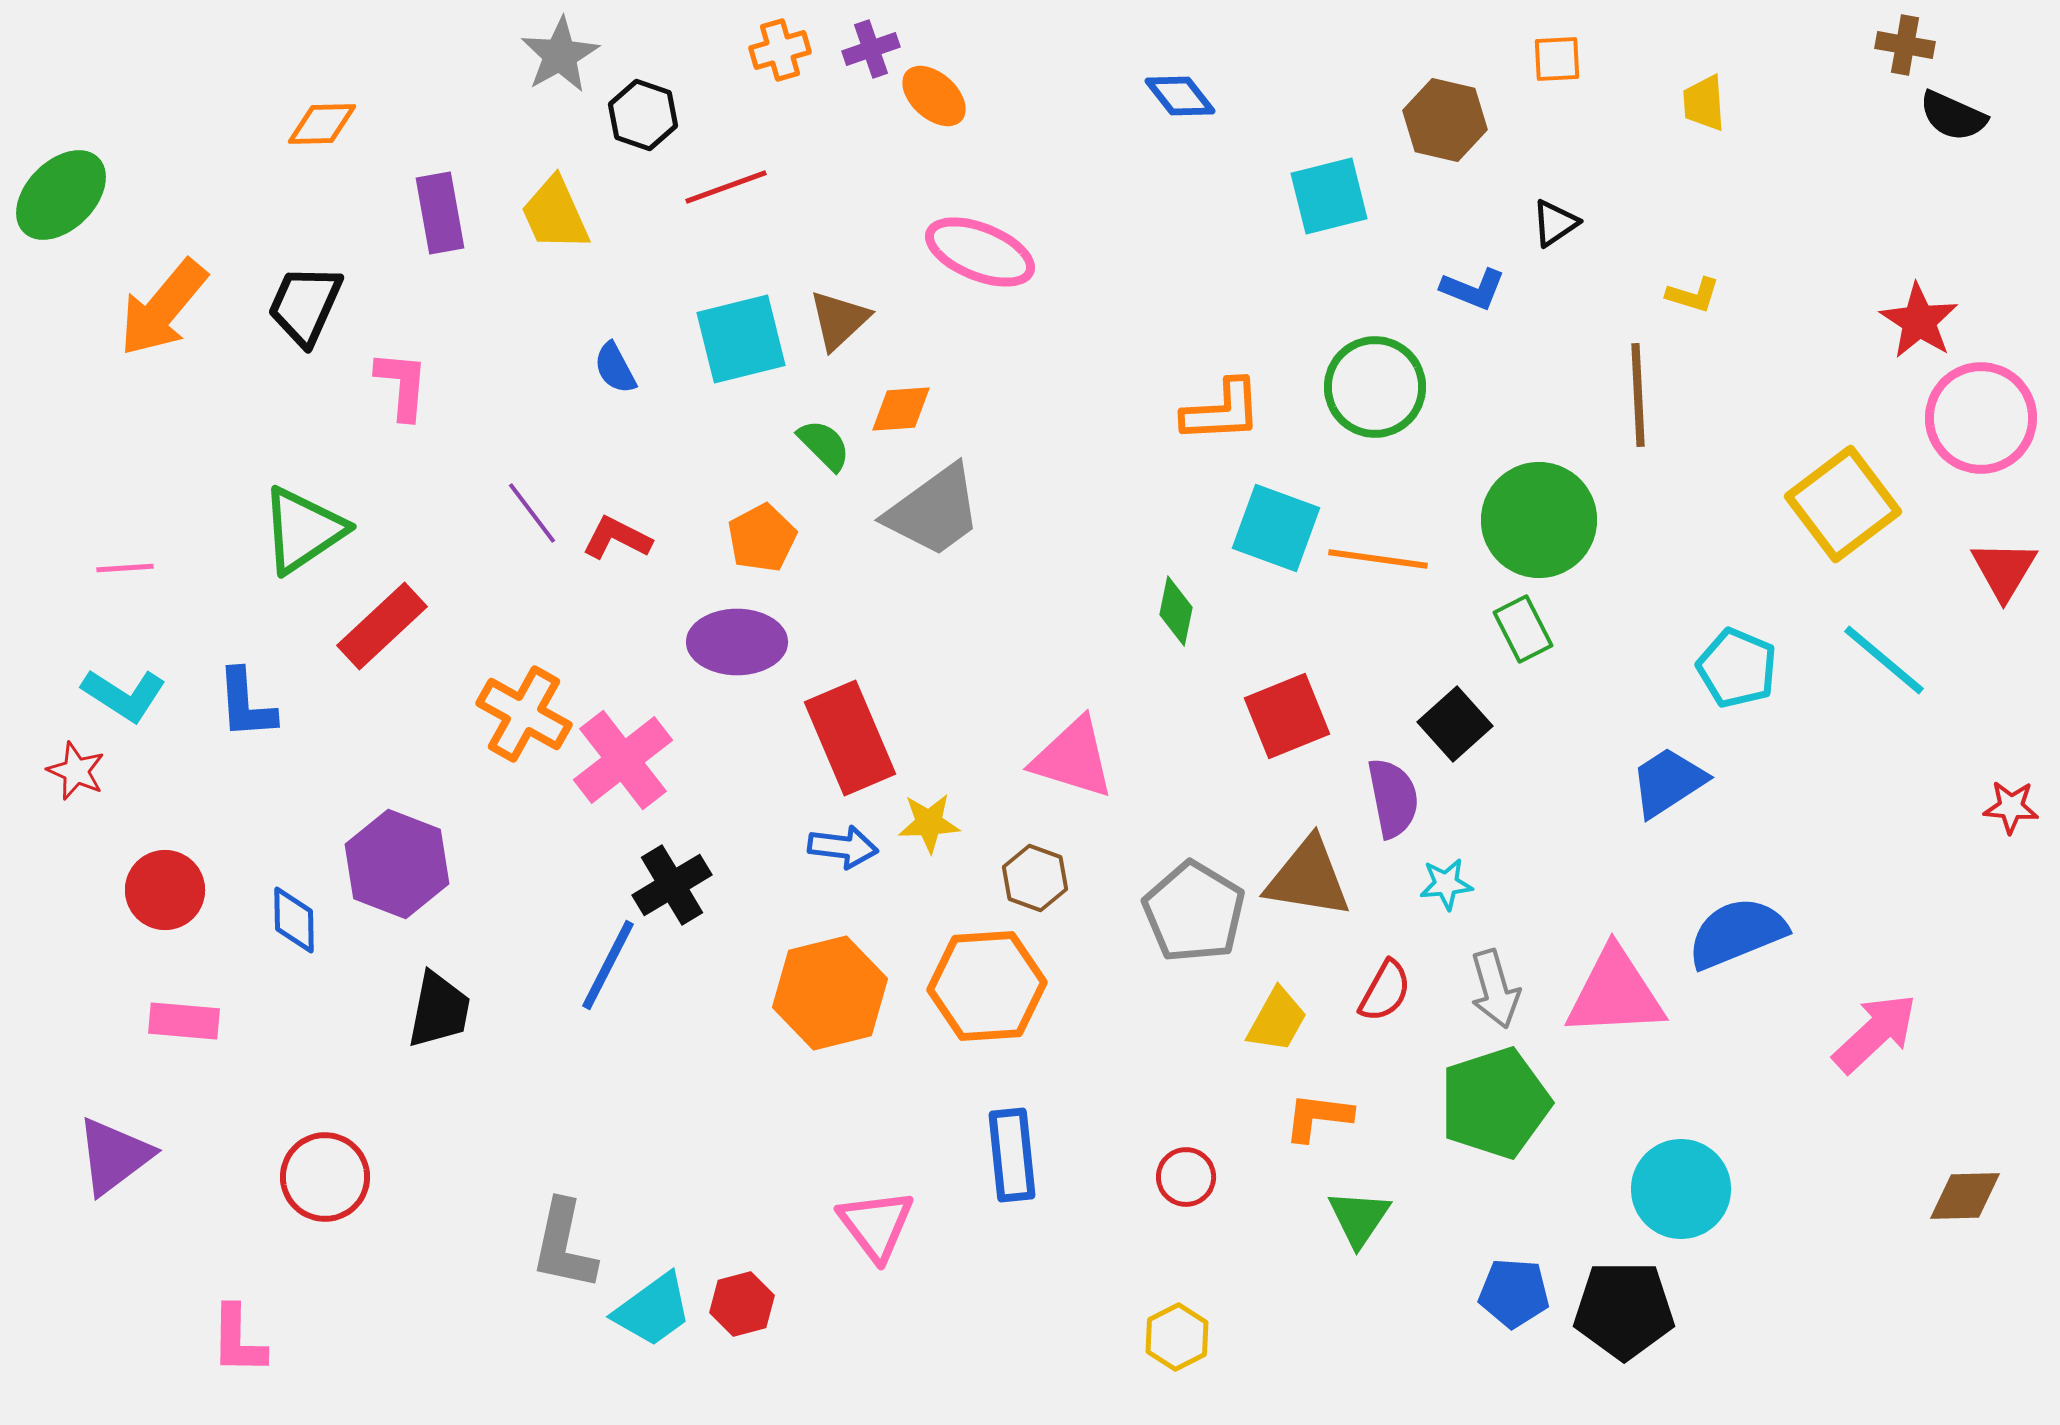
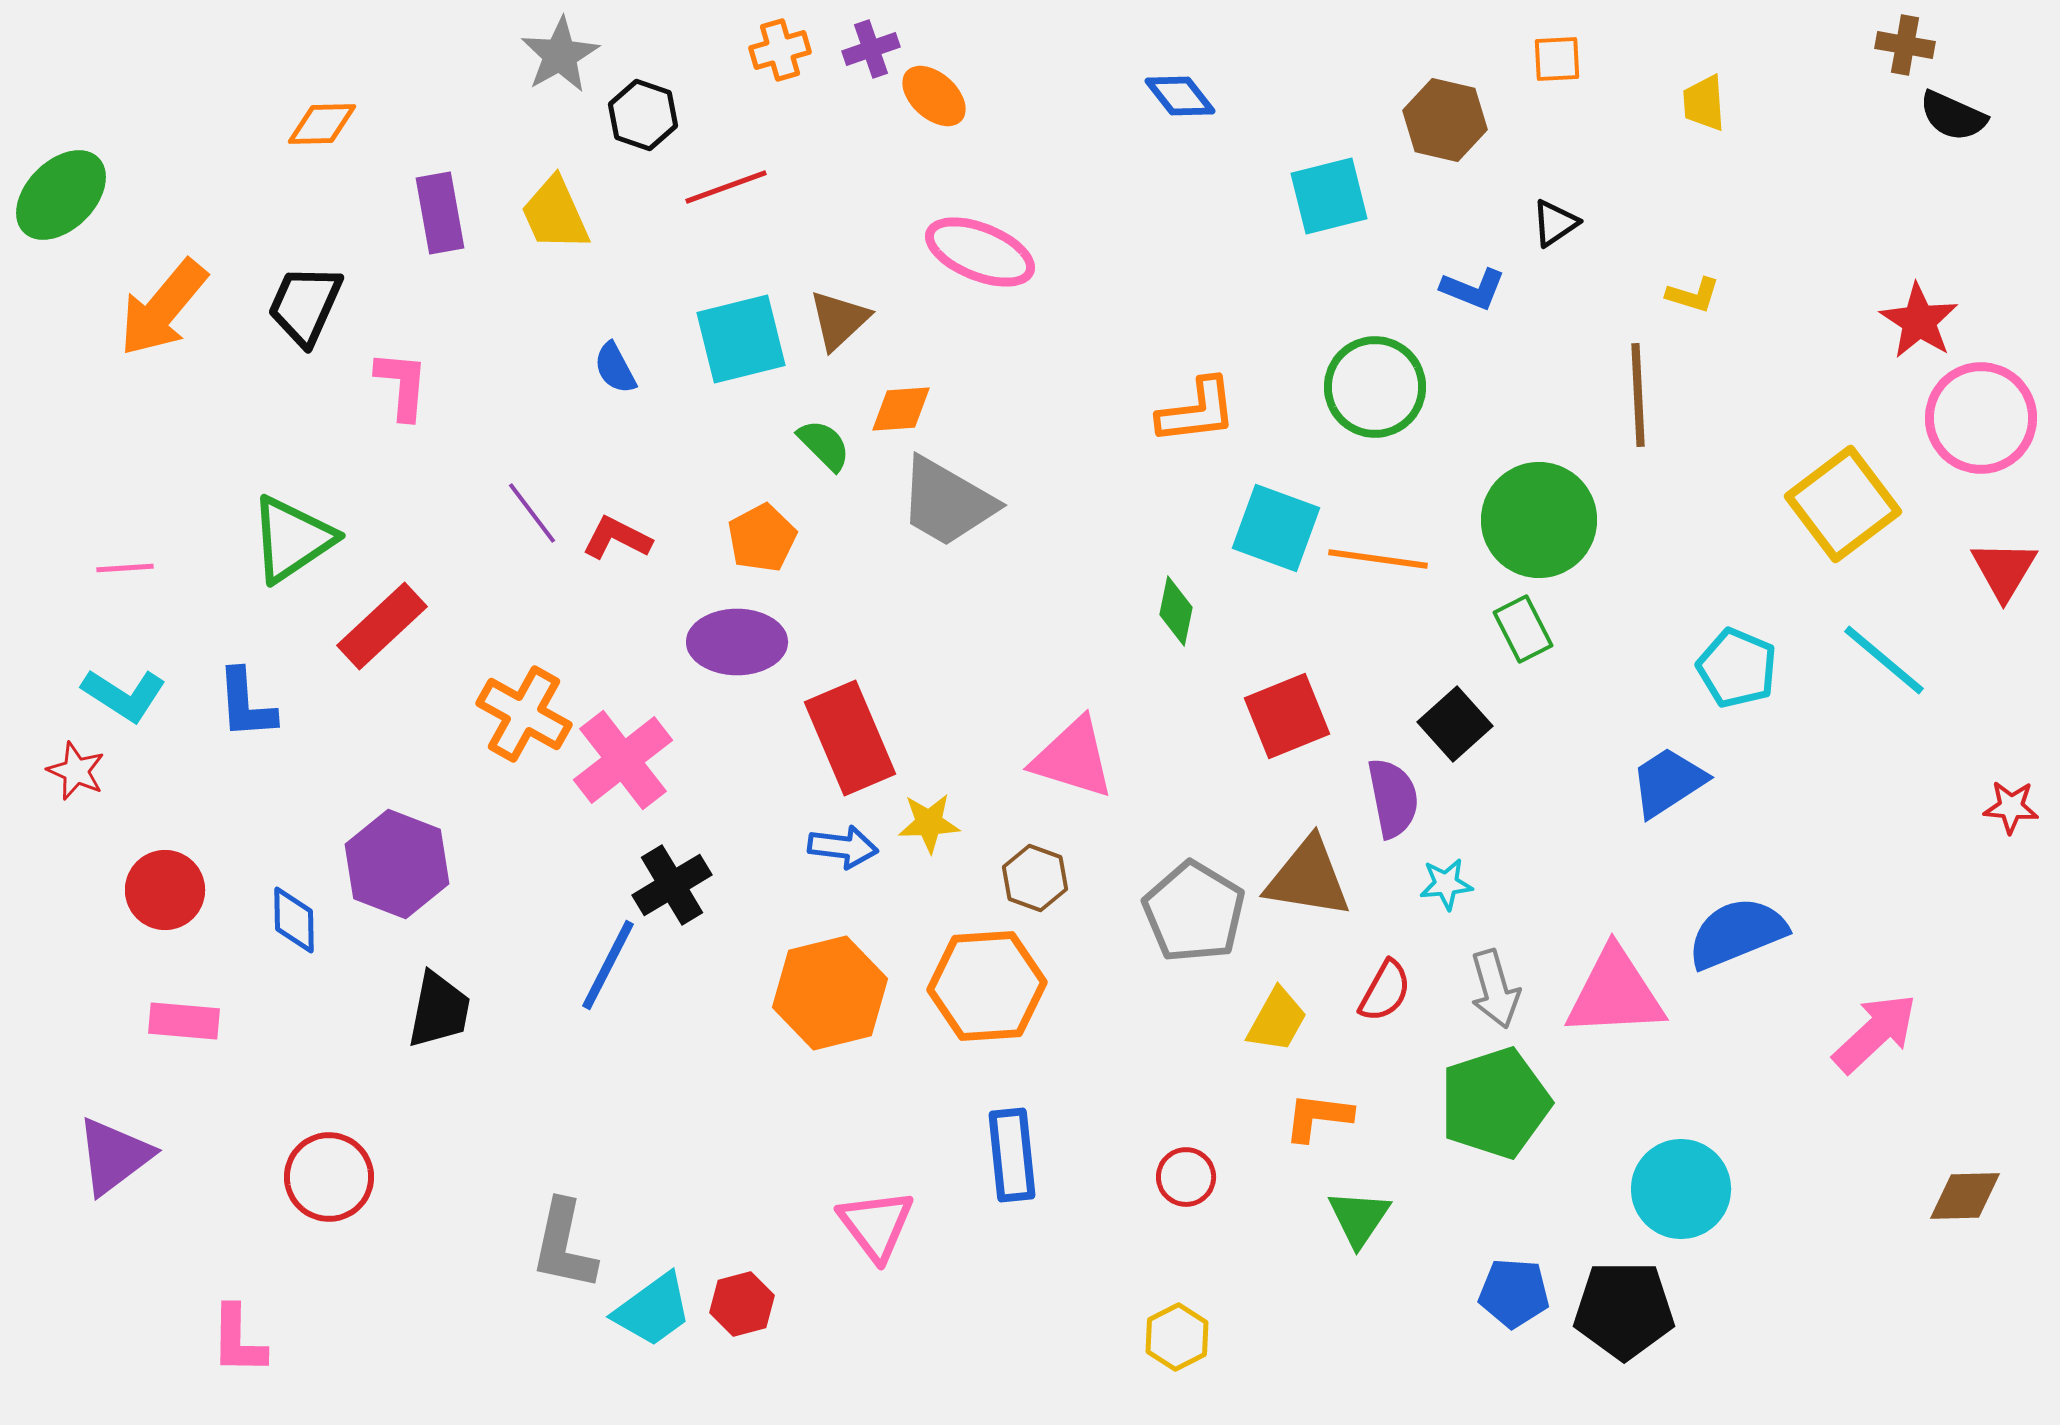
orange L-shape at (1222, 411): moved 25 px left; rotated 4 degrees counterclockwise
gray trapezoid at (934, 511): moved 13 px right, 9 px up; rotated 66 degrees clockwise
green triangle at (303, 530): moved 11 px left, 9 px down
red circle at (325, 1177): moved 4 px right
